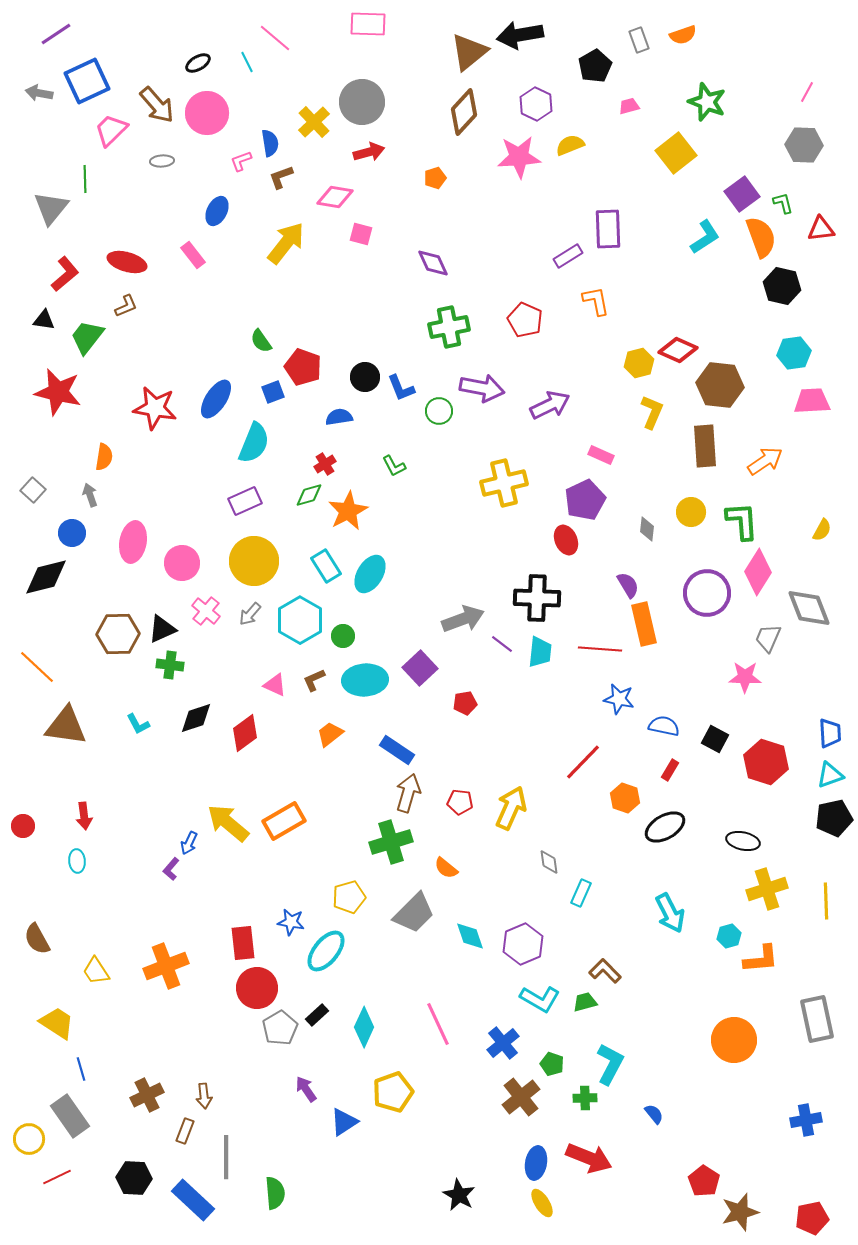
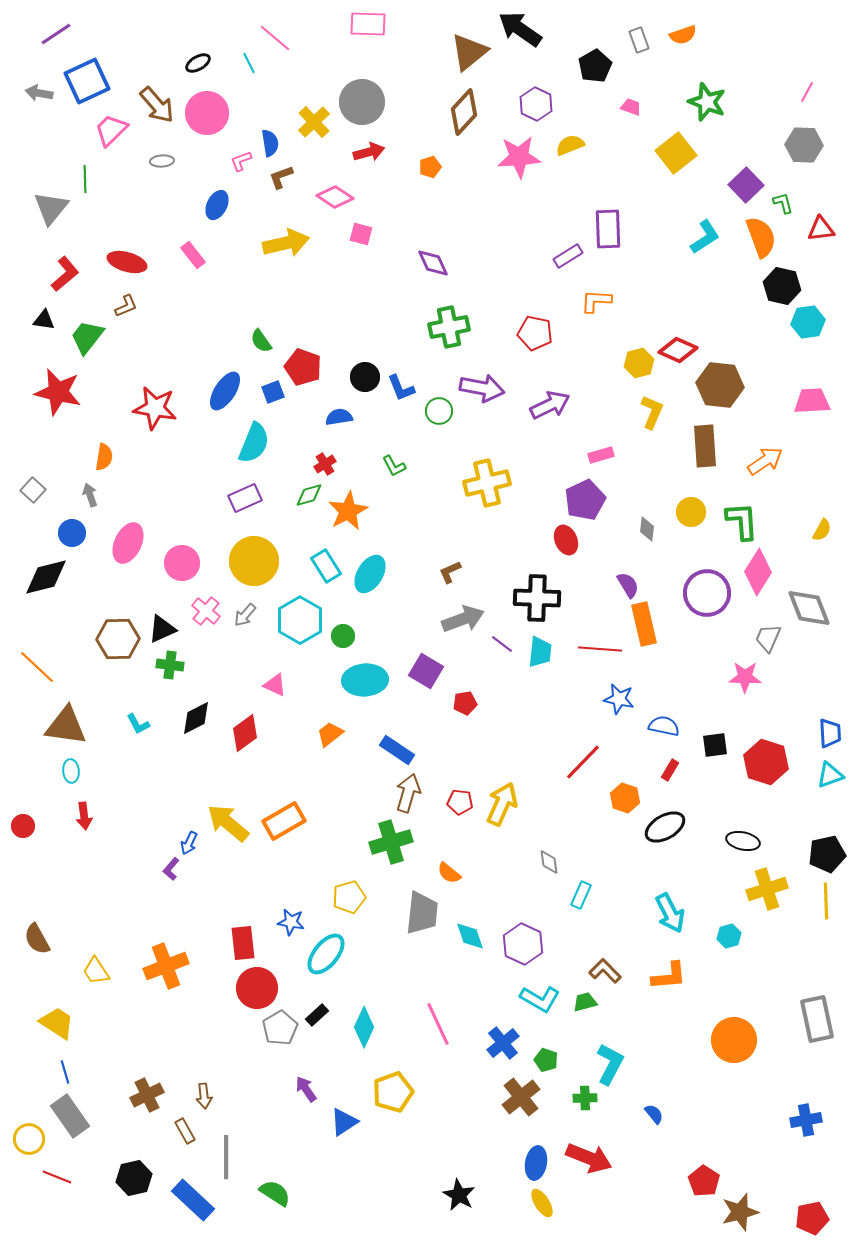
black arrow at (520, 35): moved 6 px up; rotated 45 degrees clockwise
cyan line at (247, 62): moved 2 px right, 1 px down
pink trapezoid at (629, 106): moved 2 px right, 1 px down; rotated 35 degrees clockwise
orange pentagon at (435, 178): moved 5 px left, 11 px up
purple square at (742, 194): moved 4 px right, 9 px up; rotated 8 degrees counterclockwise
pink diamond at (335, 197): rotated 24 degrees clockwise
blue ellipse at (217, 211): moved 6 px up
yellow arrow at (286, 243): rotated 39 degrees clockwise
orange L-shape at (596, 301): rotated 76 degrees counterclockwise
red pentagon at (525, 320): moved 10 px right, 13 px down; rotated 12 degrees counterclockwise
cyan hexagon at (794, 353): moved 14 px right, 31 px up
blue ellipse at (216, 399): moved 9 px right, 8 px up
pink rectangle at (601, 455): rotated 40 degrees counterclockwise
yellow cross at (504, 483): moved 17 px left
purple rectangle at (245, 501): moved 3 px up
pink ellipse at (133, 542): moved 5 px left, 1 px down; rotated 15 degrees clockwise
gray arrow at (250, 614): moved 5 px left, 1 px down
brown hexagon at (118, 634): moved 5 px down
purple square at (420, 668): moved 6 px right, 3 px down; rotated 16 degrees counterclockwise
brown L-shape at (314, 680): moved 136 px right, 108 px up
black diamond at (196, 718): rotated 9 degrees counterclockwise
black square at (715, 739): moved 6 px down; rotated 36 degrees counterclockwise
yellow arrow at (511, 808): moved 9 px left, 4 px up
black pentagon at (834, 818): moved 7 px left, 36 px down
cyan ellipse at (77, 861): moved 6 px left, 90 px up
orange semicircle at (446, 868): moved 3 px right, 5 px down
cyan rectangle at (581, 893): moved 2 px down
gray trapezoid at (414, 913): moved 8 px right; rotated 39 degrees counterclockwise
purple hexagon at (523, 944): rotated 12 degrees counterclockwise
cyan ellipse at (326, 951): moved 3 px down
orange L-shape at (761, 959): moved 92 px left, 17 px down
green pentagon at (552, 1064): moved 6 px left, 4 px up
blue line at (81, 1069): moved 16 px left, 3 px down
brown rectangle at (185, 1131): rotated 50 degrees counterclockwise
red line at (57, 1177): rotated 48 degrees clockwise
black hexagon at (134, 1178): rotated 16 degrees counterclockwise
green semicircle at (275, 1193): rotated 52 degrees counterclockwise
